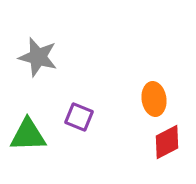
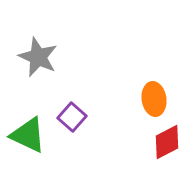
gray star: rotated 9 degrees clockwise
purple square: moved 7 px left; rotated 20 degrees clockwise
green triangle: rotated 27 degrees clockwise
